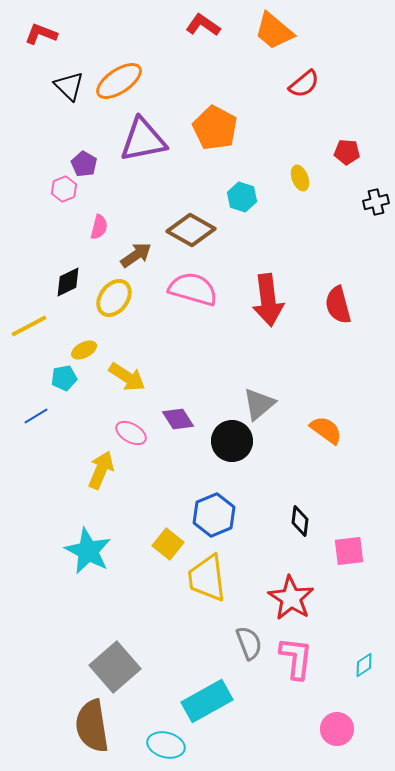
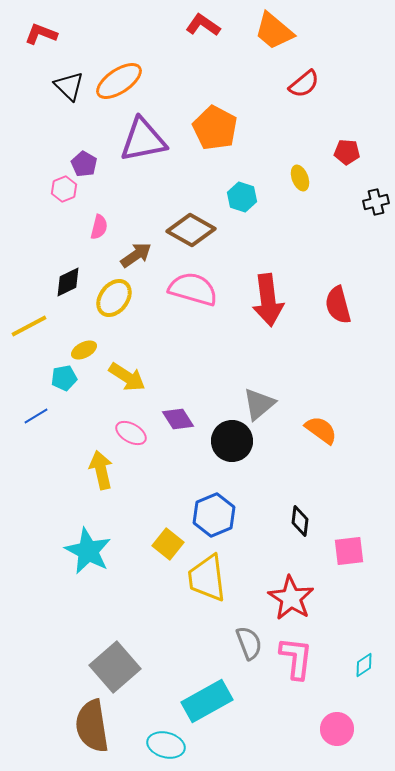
orange semicircle at (326, 430): moved 5 px left
yellow arrow at (101, 470): rotated 36 degrees counterclockwise
